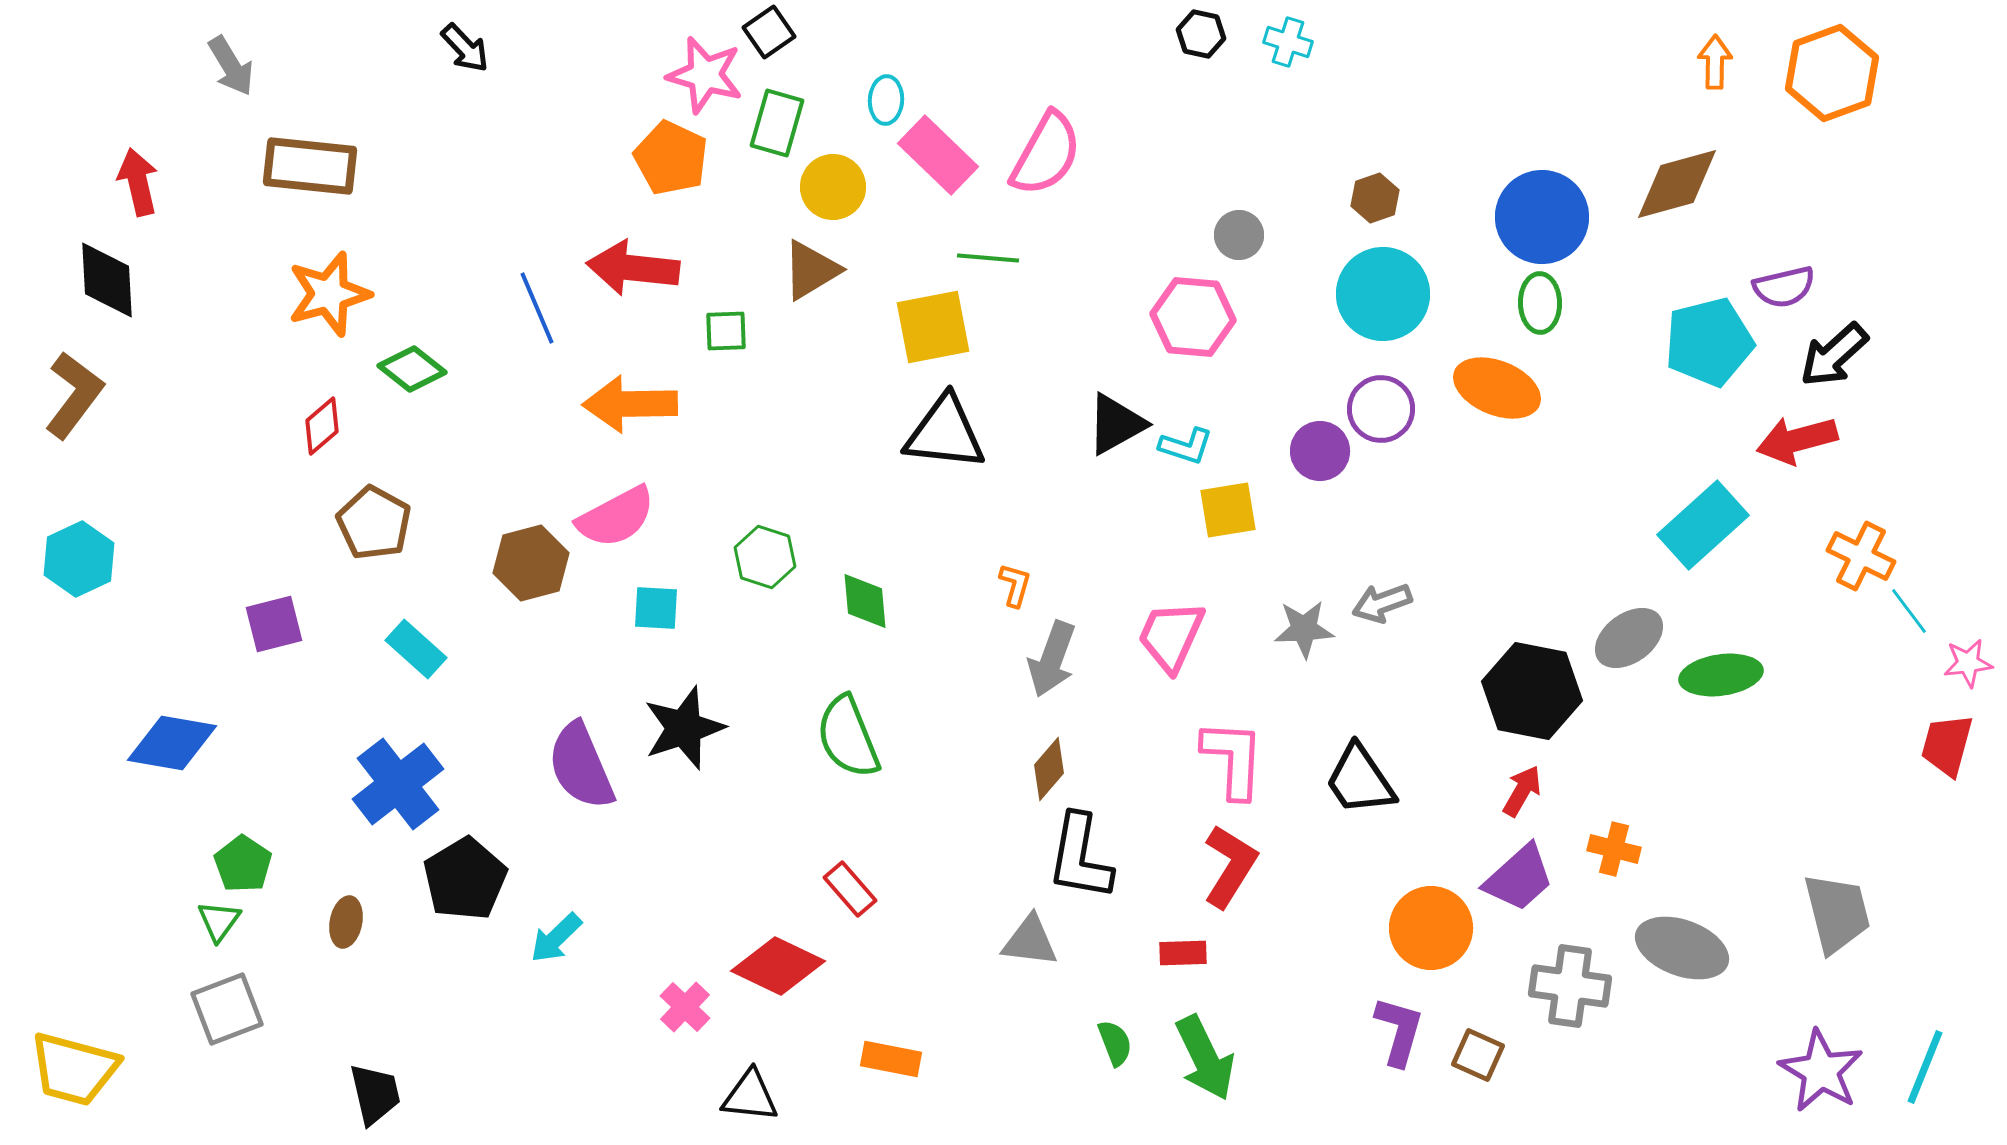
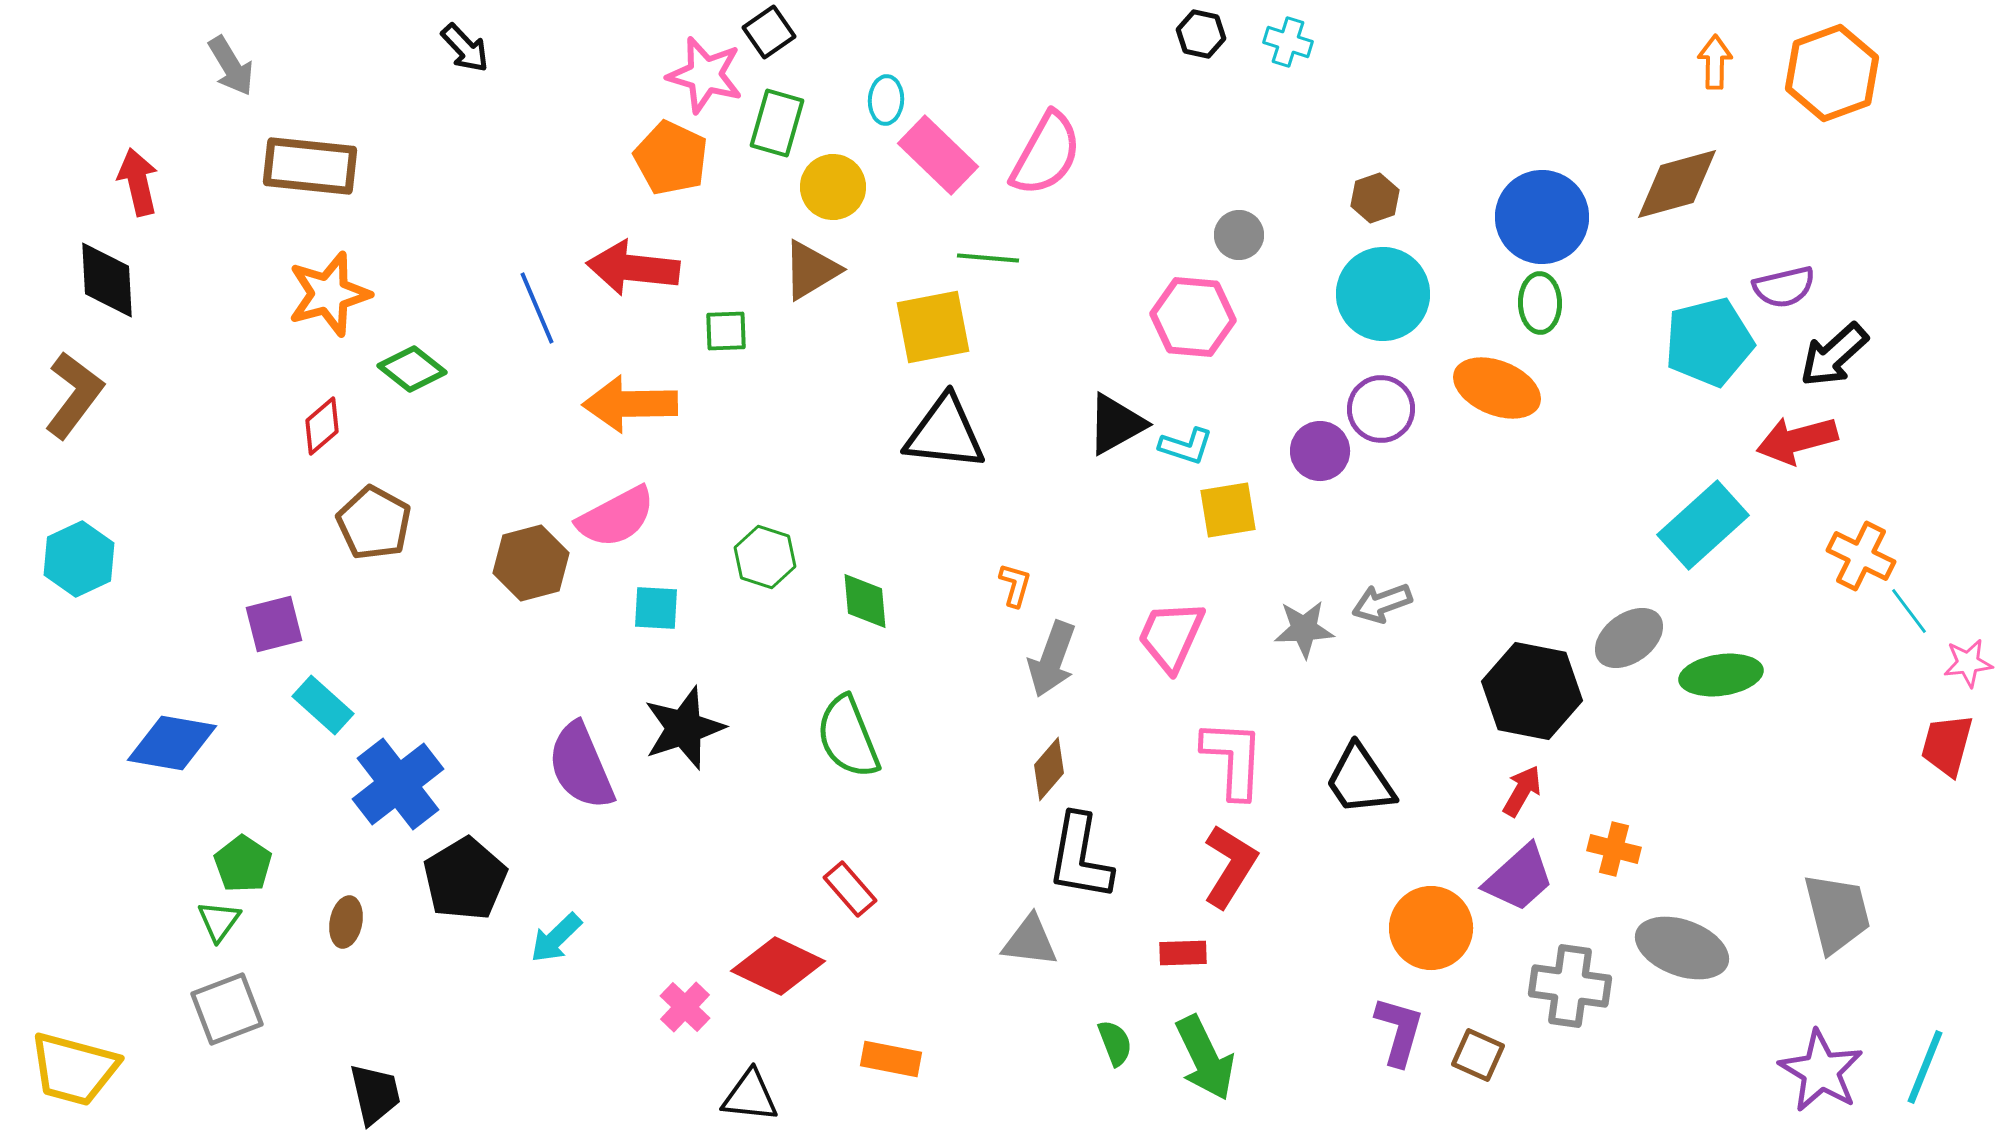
cyan rectangle at (416, 649): moved 93 px left, 56 px down
